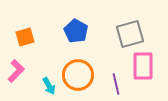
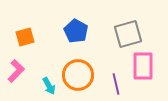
gray square: moved 2 px left
